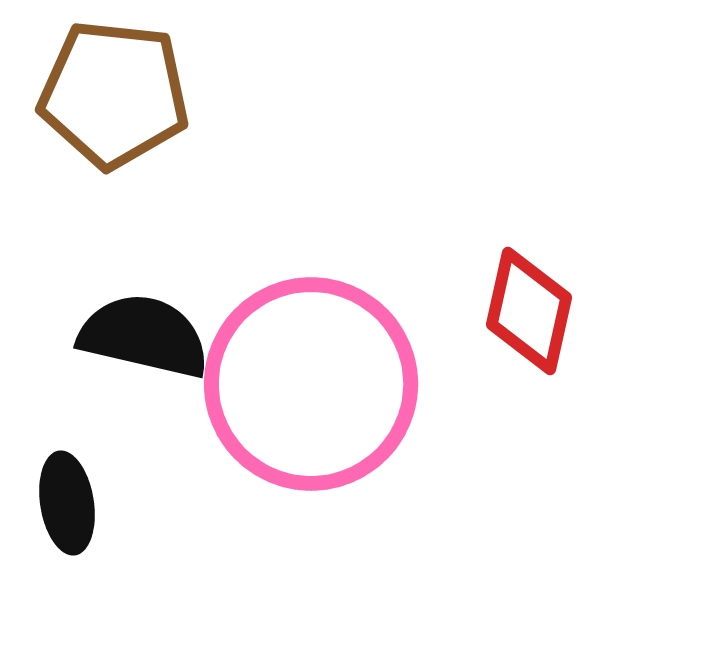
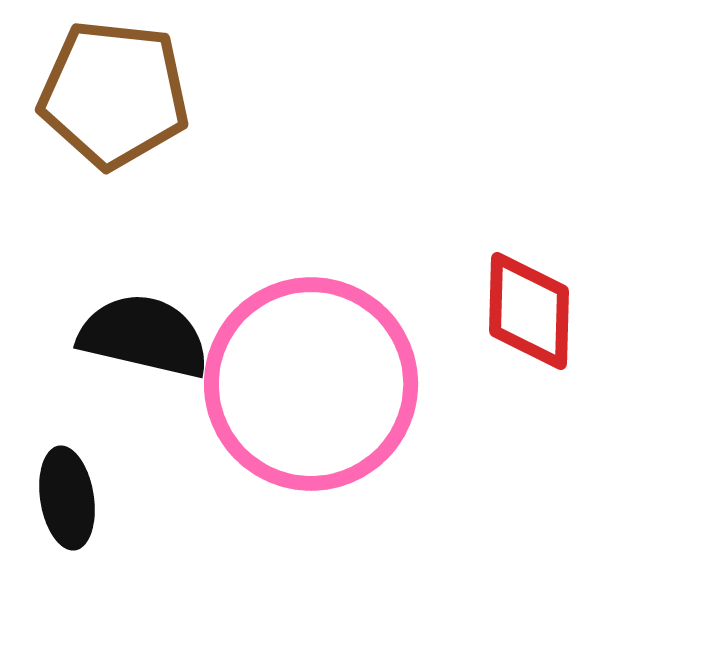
red diamond: rotated 11 degrees counterclockwise
black ellipse: moved 5 px up
